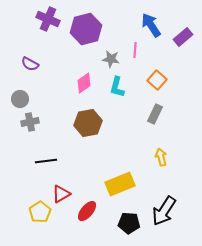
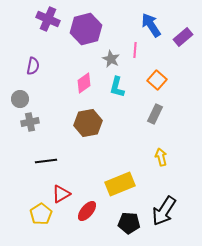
gray star: rotated 18 degrees clockwise
purple semicircle: moved 3 px right, 2 px down; rotated 108 degrees counterclockwise
yellow pentagon: moved 1 px right, 2 px down
